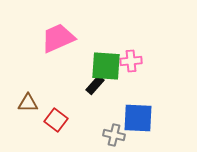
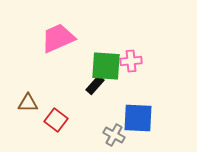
gray cross: rotated 15 degrees clockwise
